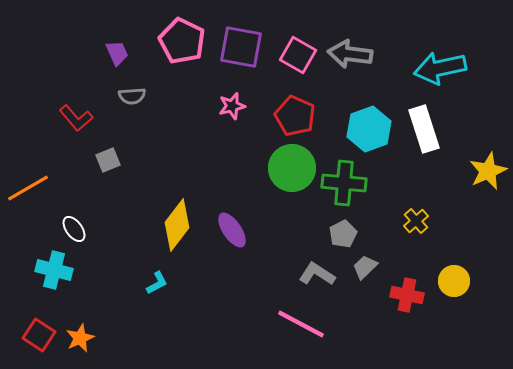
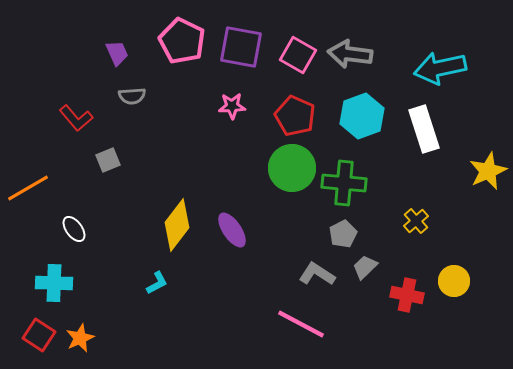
pink star: rotated 12 degrees clockwise
cyan hexagon: moved 7 px left, 13 px up
cyan cross: moved 13 px down; rotated 12 degrees counterclockwise
